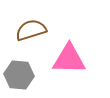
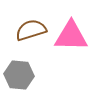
pink triangle: moved 2 px right, 23 px up
